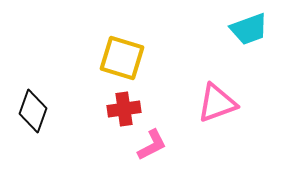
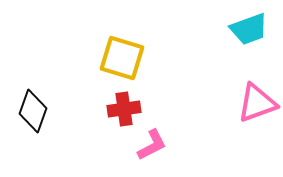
pink triangle: moved 40 px right
